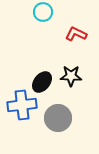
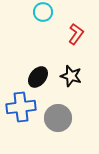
red L-shape: rotated 100 degrees clockwise
black star: rotated 15 degrees clockwise
black ellipse: moved 4 px left, 5 px up
blue cross: moved 1 px left, 2 px down
